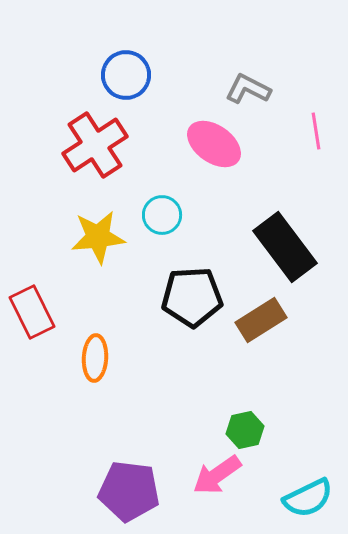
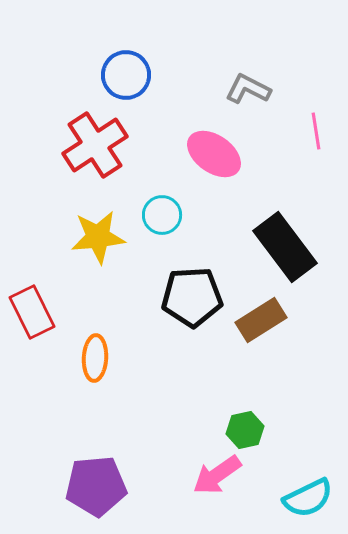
pink ellipse: moved 10 px down
purple pentagon: moved 33 px left, 5 px up; rotated 12 degrees counterclockwise
